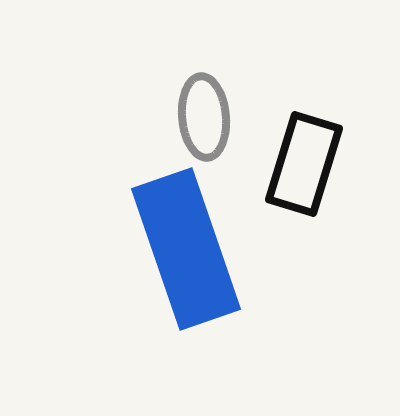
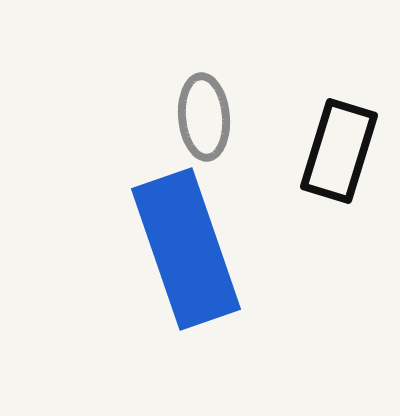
black rectangle: moved 35 px right, 13 px up
